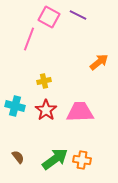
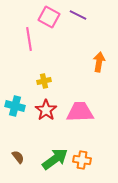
pink line: rotated 30 degrees counterclockwise
orange arrow: rotated 42 degrees counterclockwise
